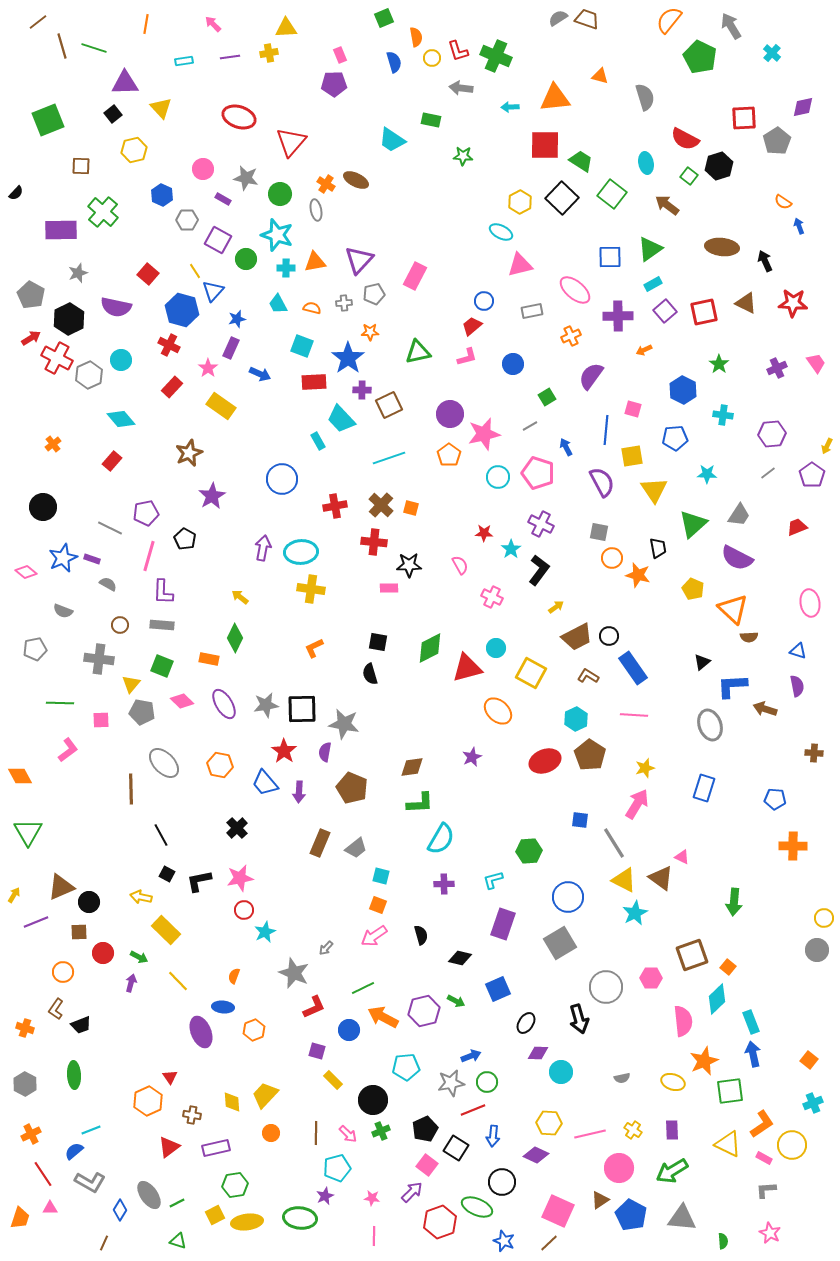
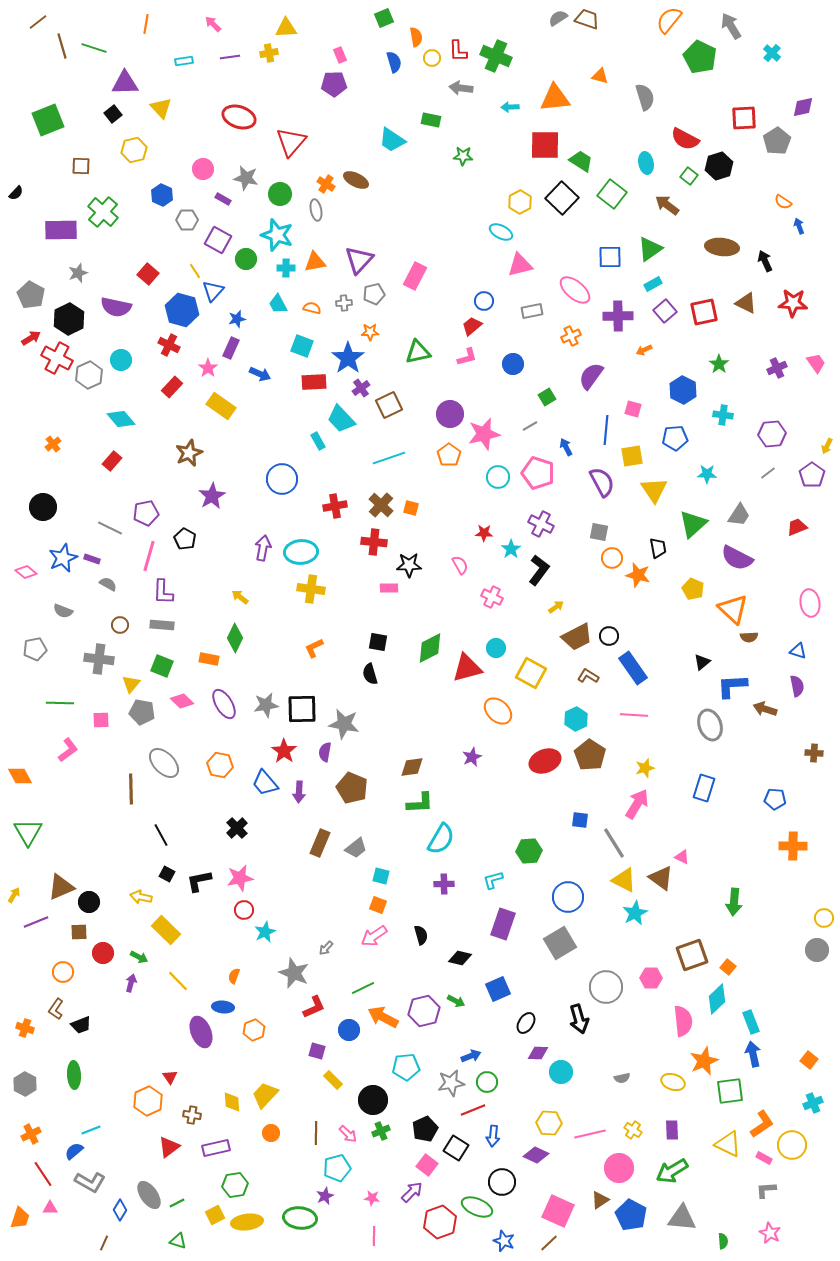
red L-shape at (458, 51): rotated 15 degrees clockwise
purple cross at (362, 390): moved 1 px left, 2 px up; rotated 36 degrees counterclockwise
